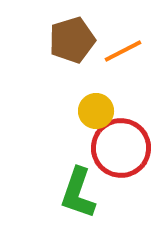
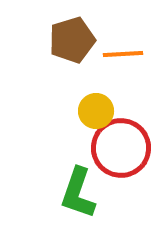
orange line: moved 3 px down; rotated 24 degrees clockwise
